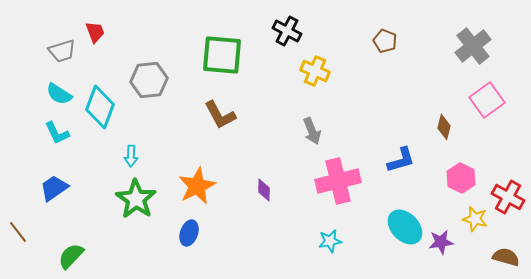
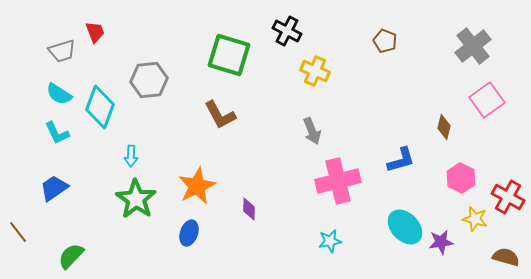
green square: moved 7 px right; rotated 12 degrees clockwise
purple diamond: moved 15 px left, 19 px down
